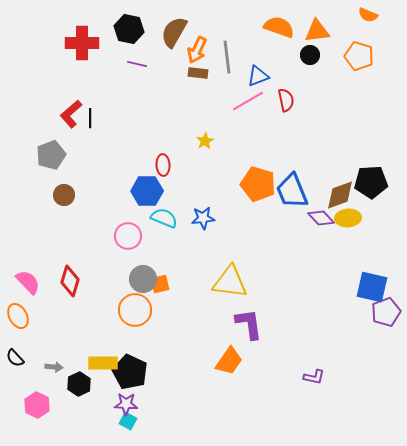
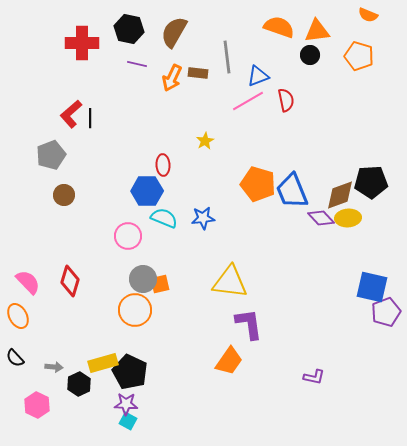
orange arrow at (197, 50): moved 25 px left, 28 px down
yellow rectangle at (103, 363): rotated 16 degrees counterclockwise
